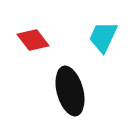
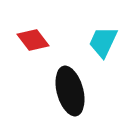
cyan trapezoid: moved 5 px down
